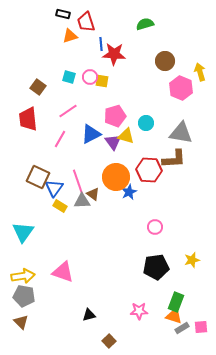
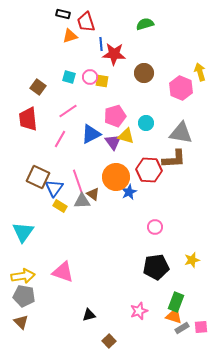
brown circle at (165, 61): moved 21 px left, 12 px down
pink star at (139, 311): rotated 18 degrees counterclockwise
